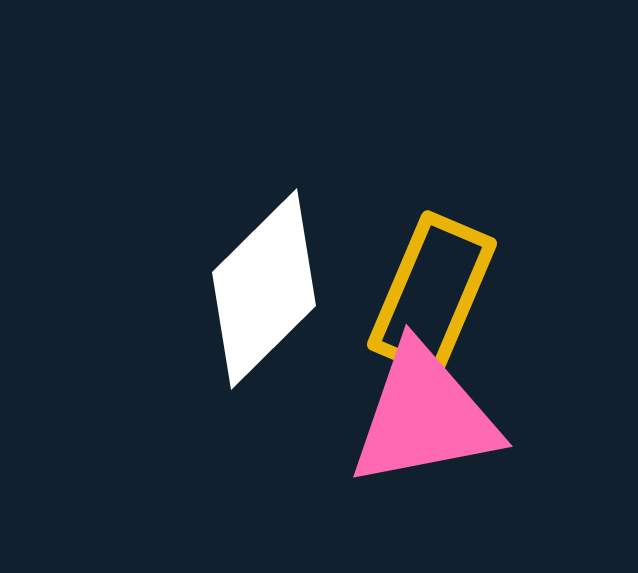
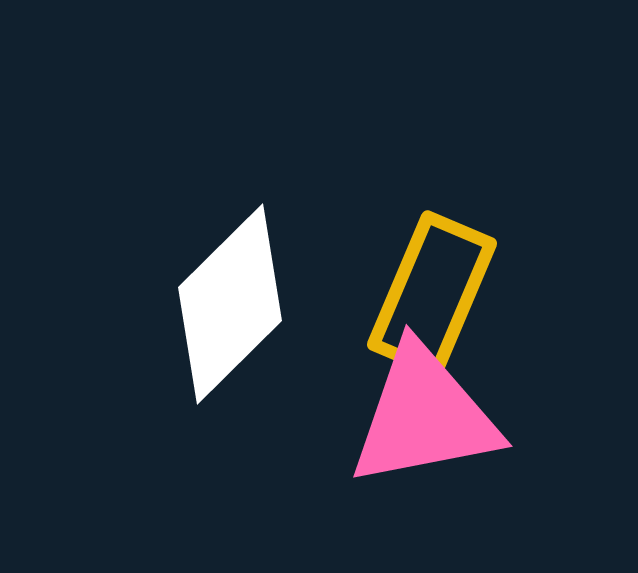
white diamond: moved 34 px left, 15 px down
